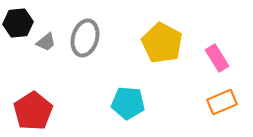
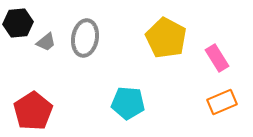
gray ellipse: rotated 6 degrees counterclockwise
yellow pentagon: moved 4 px right, 5 px up
